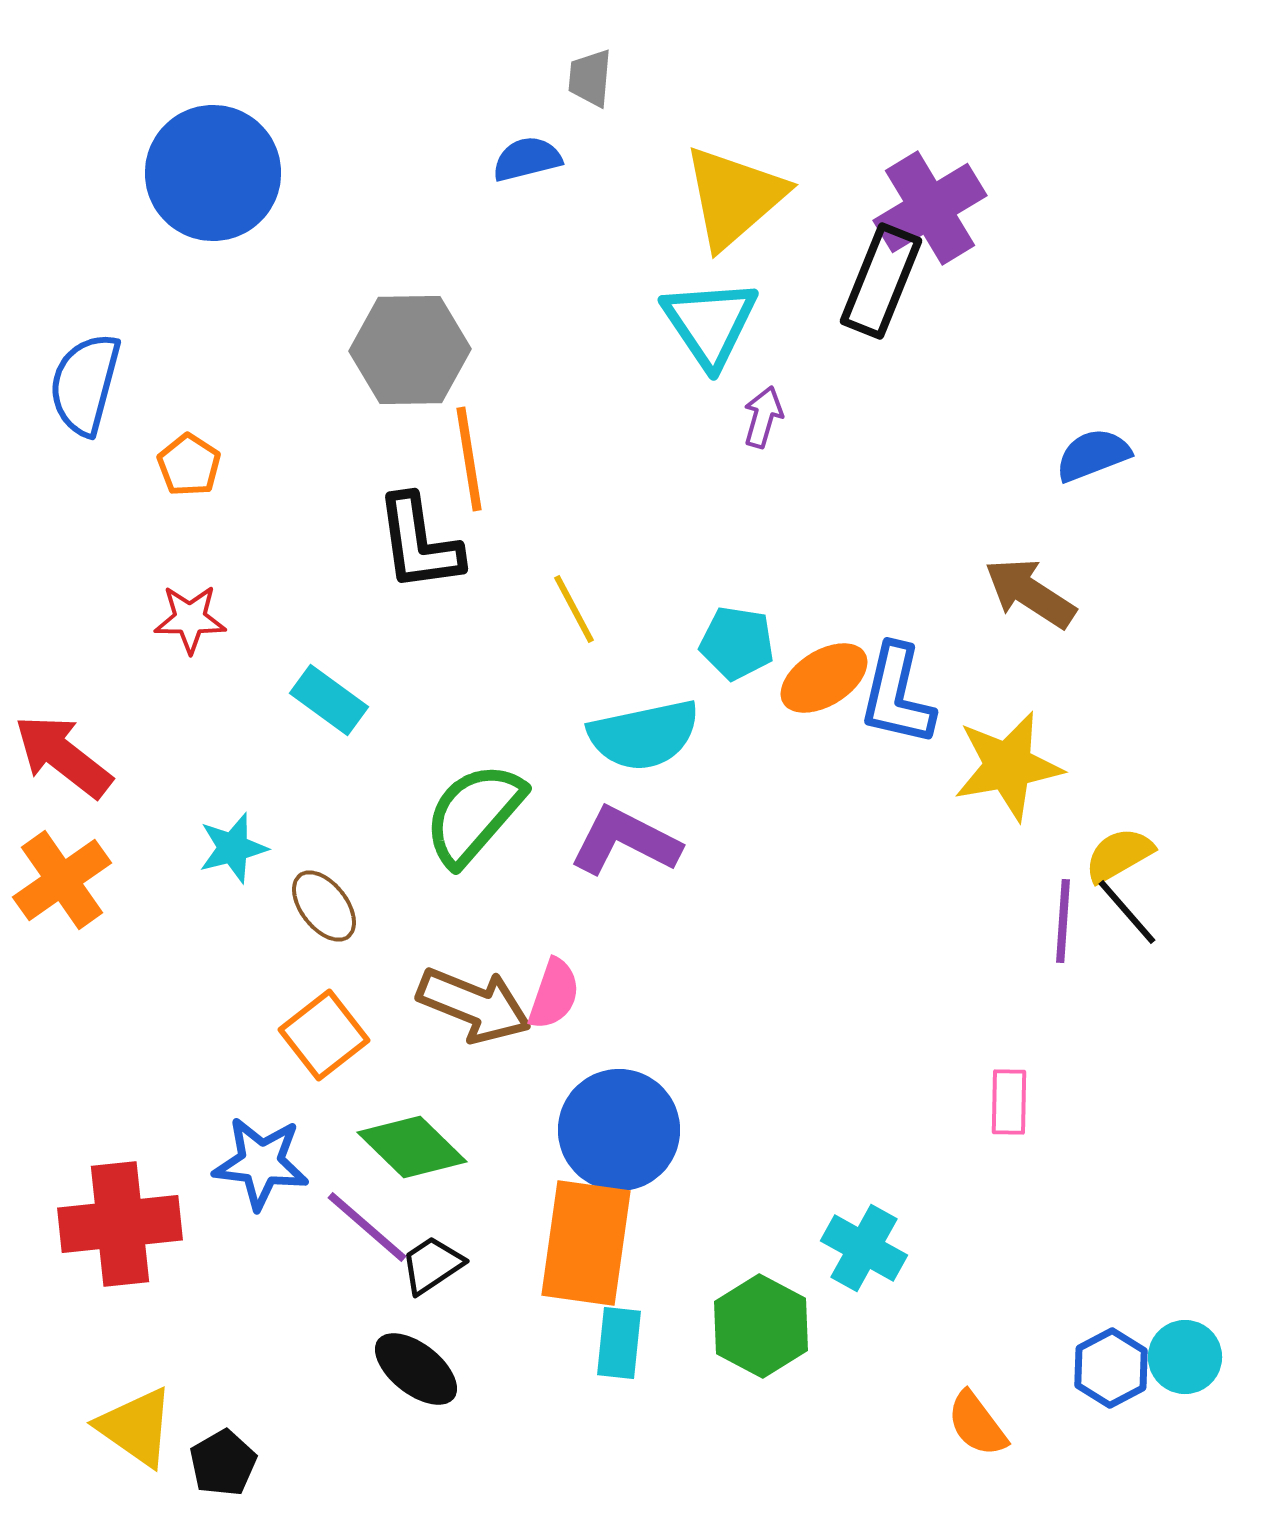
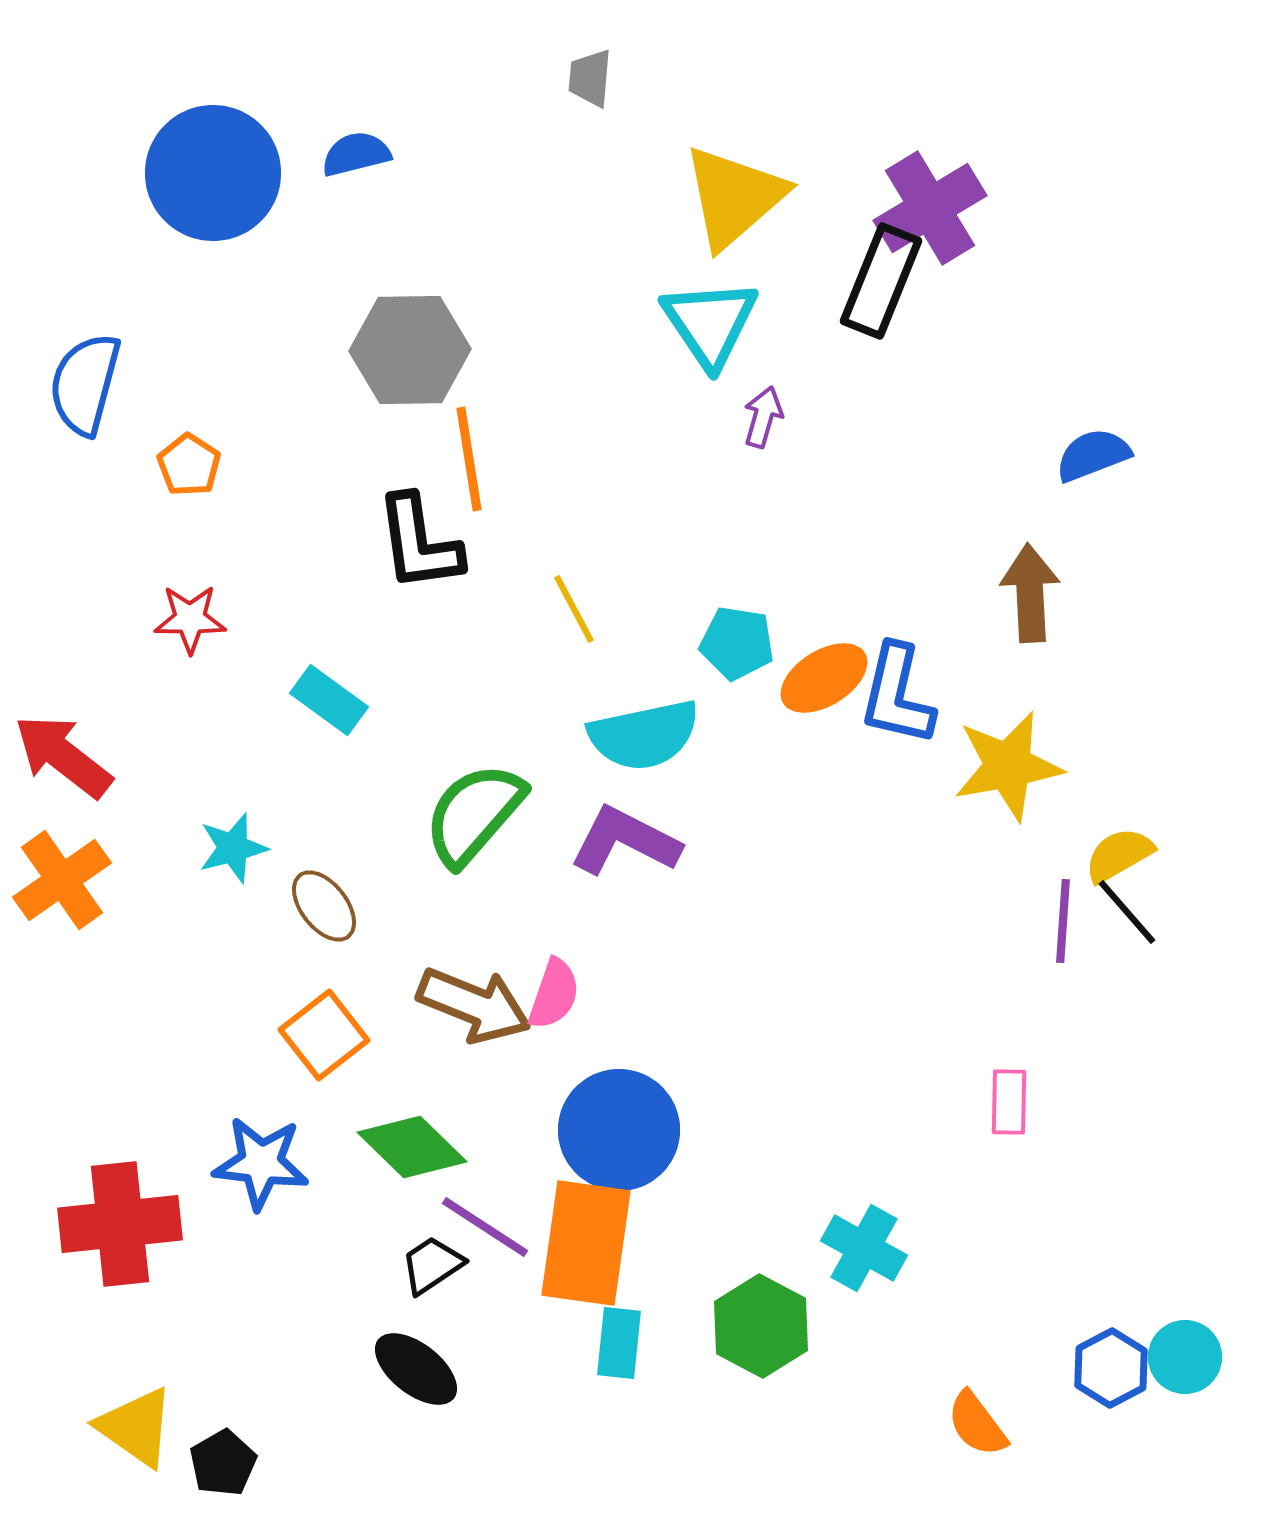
blue semicircle at (527, 159): moved 171 px left, 5 px up
brown arrow at (1030, 593): rotated 54 degrees clockwise
purple line at (367, 1227): moved 118 px right; rotated 8 degrees counterclockwise
